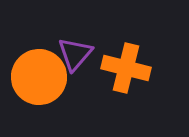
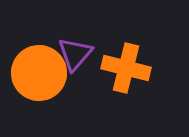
orange circle: moved 4 px up
